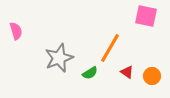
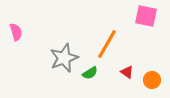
pink semicircle: moved 1 px down
orange line: moved 3 px left, 4 px up
gray star: moved 5 px right
orange circle: moved 4 px down
